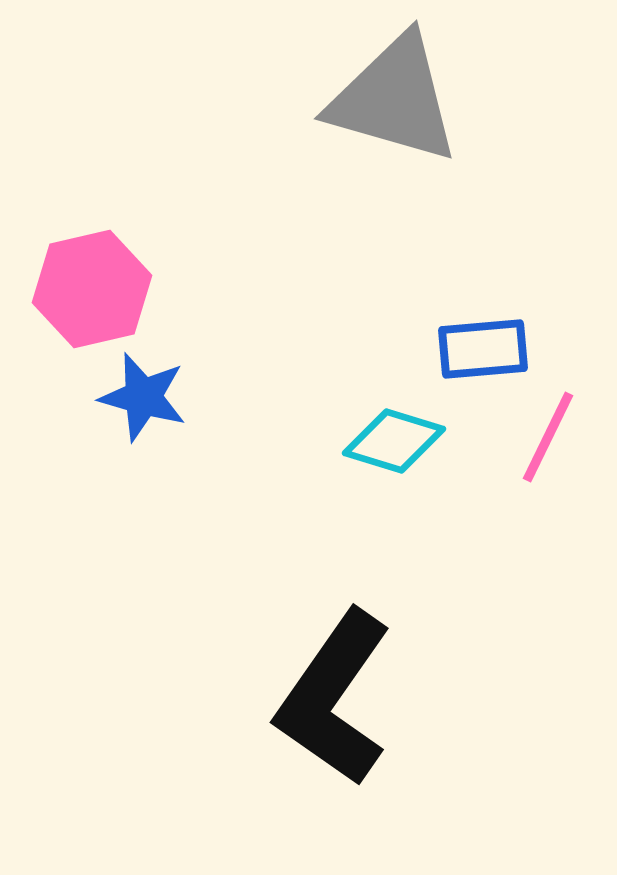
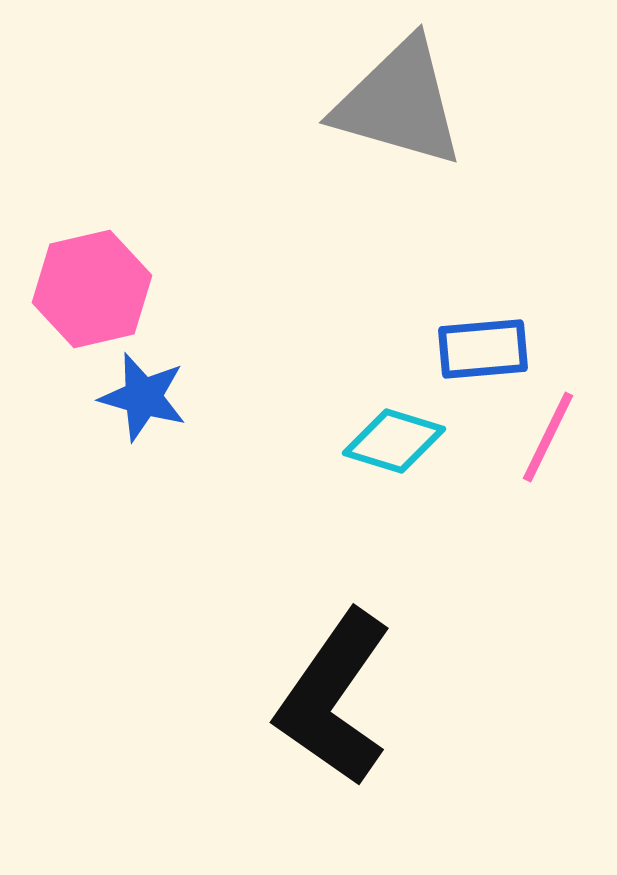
gray triangle: moved 5 px right, 4 px down
